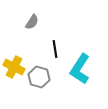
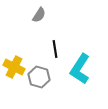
gray semicircle: moved 7 px right, 7 px up
